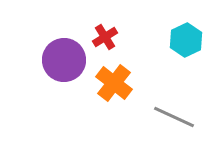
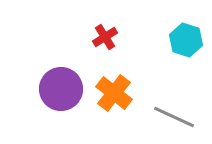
cyan hexagon: rotated 16 degrees counterclockwise
purple circle: moved 3 px left, 29 px down
orange cross: moved 10 px down
